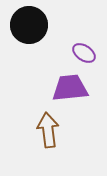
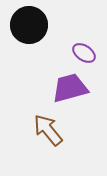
purple trapezoid: rotated 9 degrees counterclockwise
brown arrow: rotated 32 degrees counterclockwise
